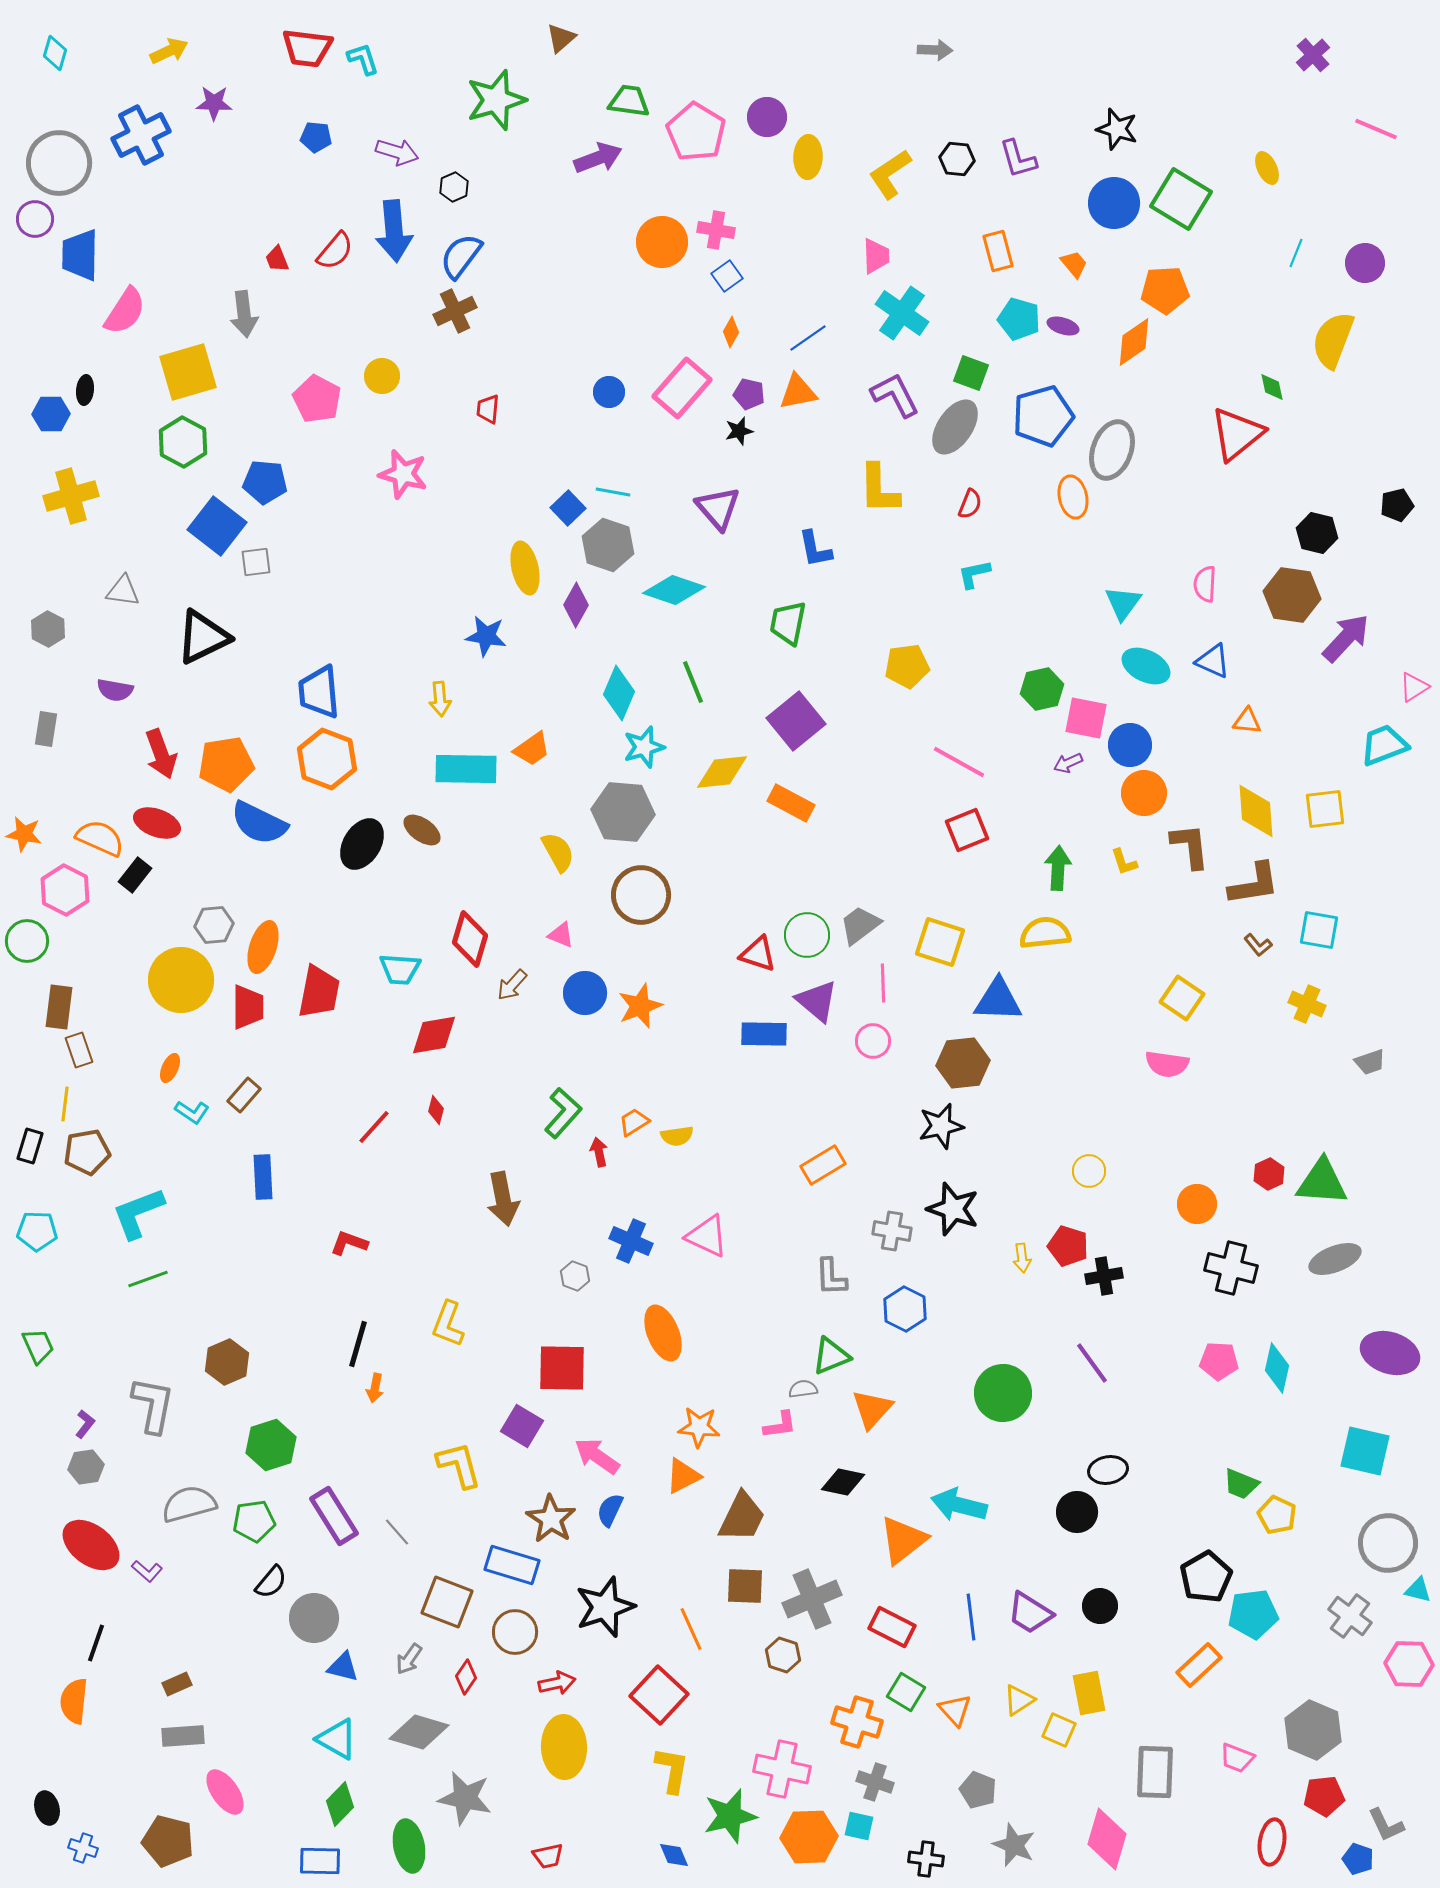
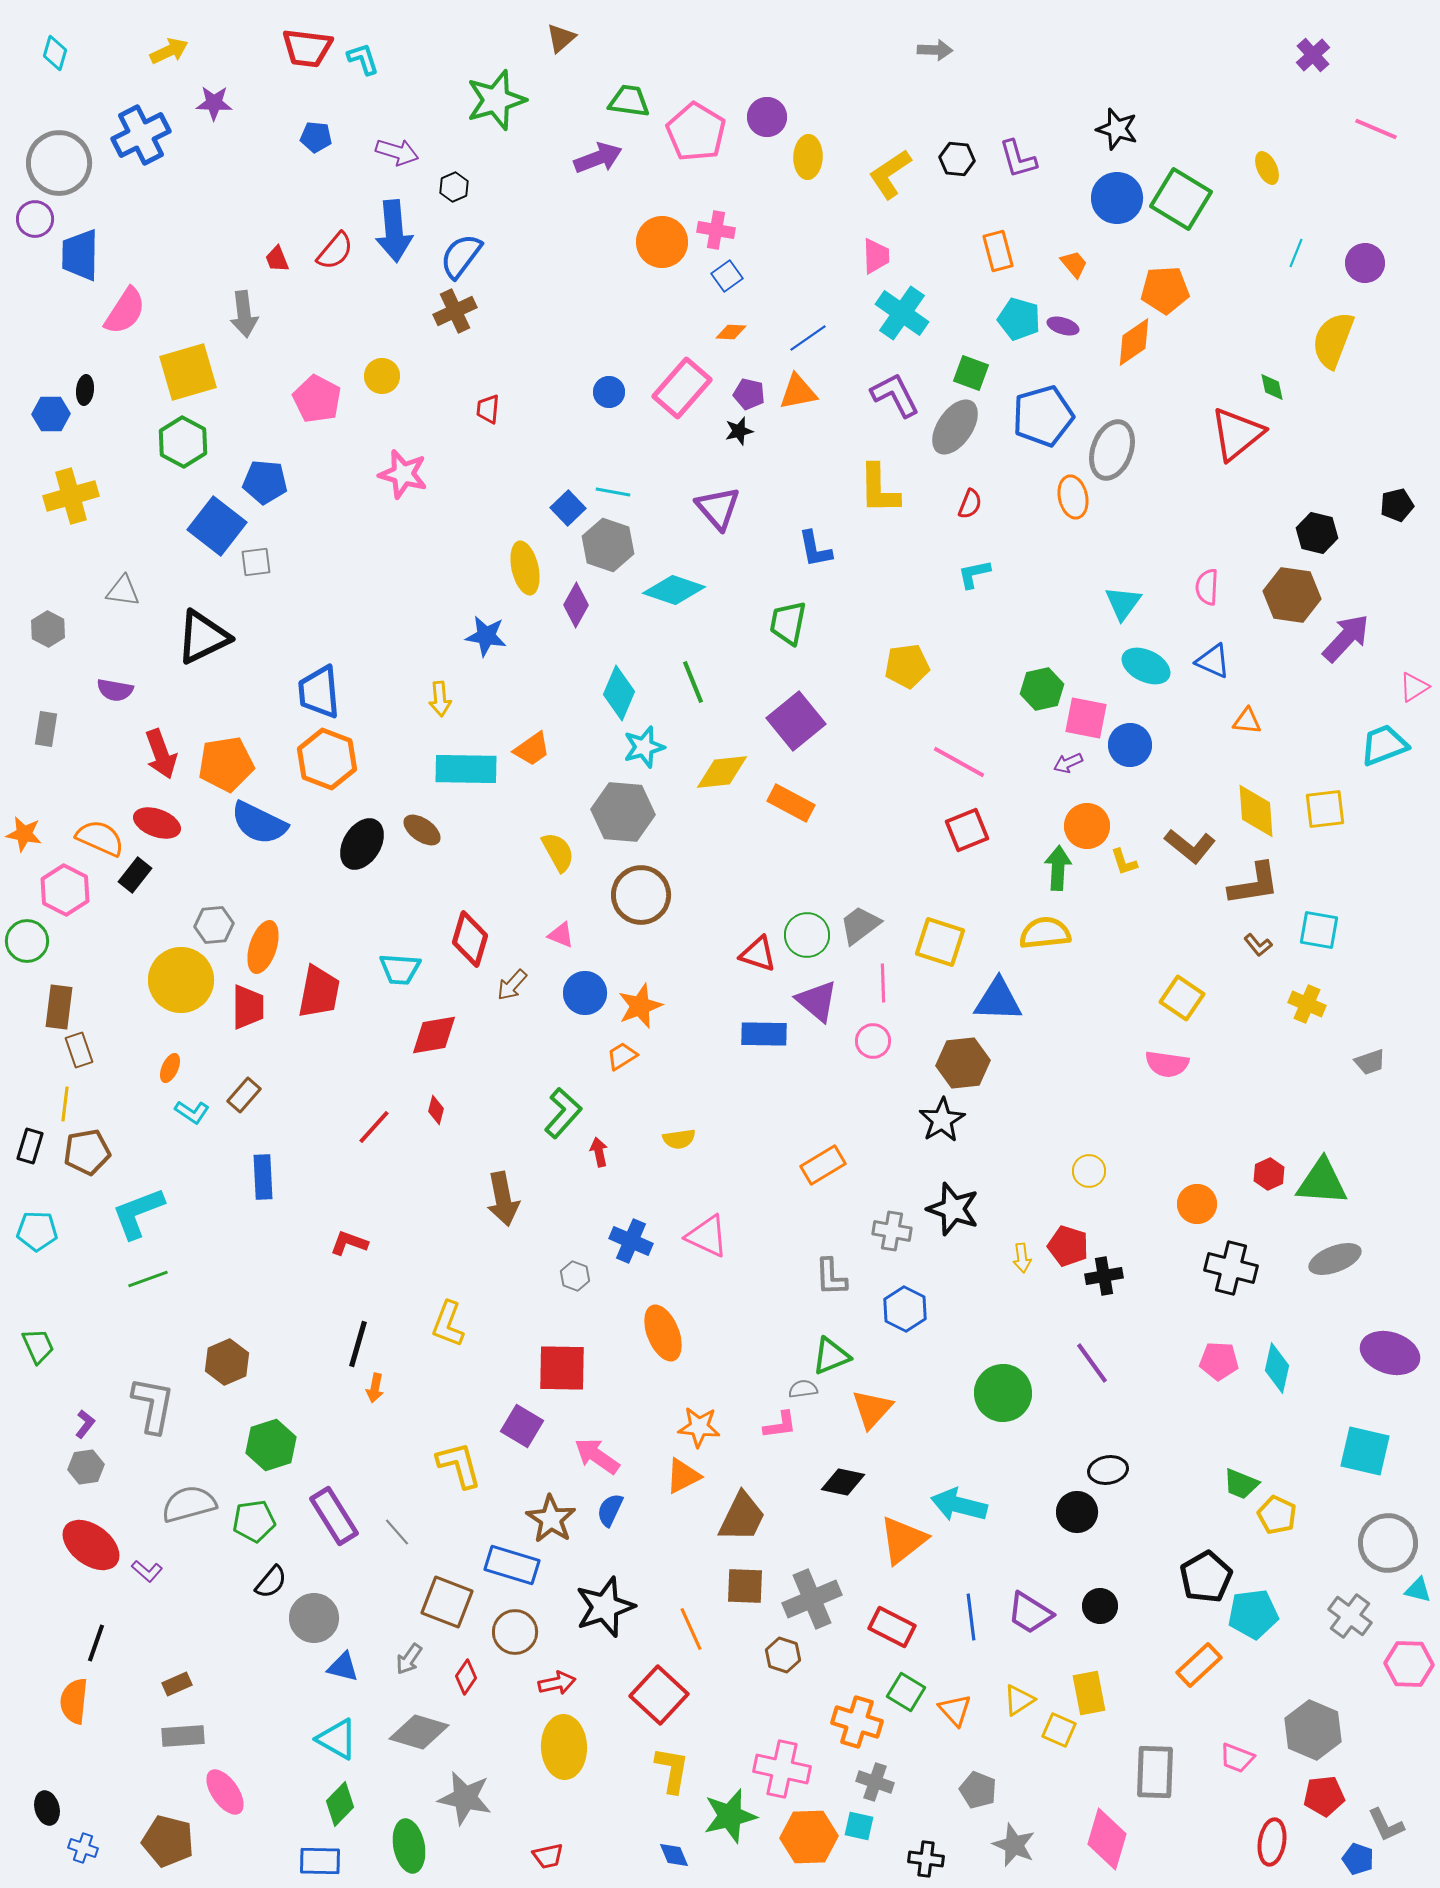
blue circle at (1114, 203): moved 3 px right, 5 px up
orange diamond at (731, 332): rotated 64 degrees clockwise
pink semicircle at (1205, 584): moved 2 px right, 3 px down
orange circle at (1144, 793): moved 57 px left, 33 px down
brown L-shape at (1190, 846): rotated 135 degrees clockwise
orange trapezoid at (634, 1122): moved 12 px left, 66 px up
black star at (941, 1126): moved 1 px right, 6 px up; rotated 18 degrees counterclockwise
yellow semicircle at (677, 1136): moved 2 px right, 3 px down
